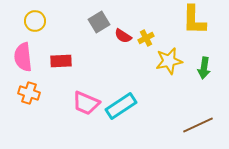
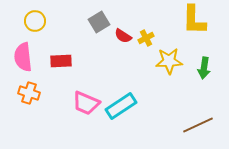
yellow star: rotated 8 degrees clockwise
